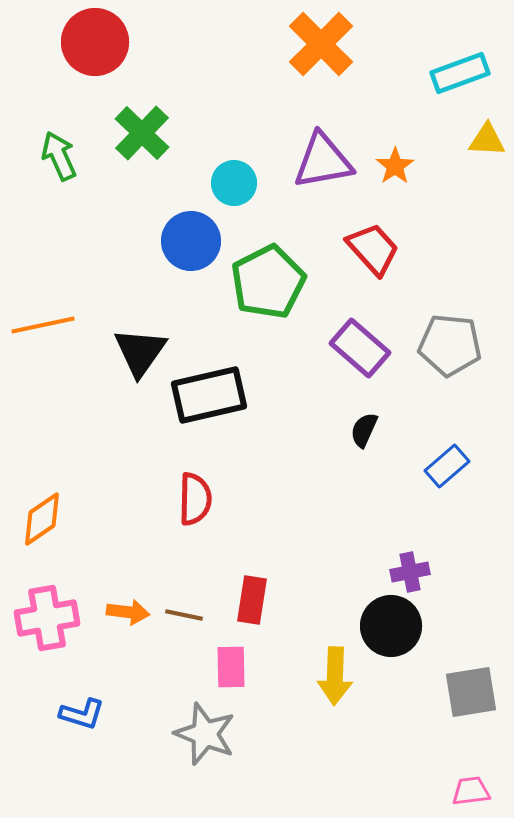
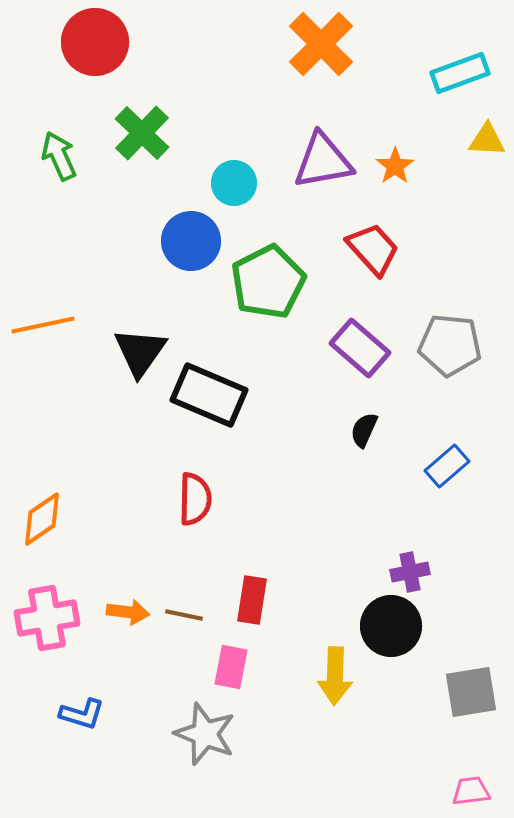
black rectangle: rotated 36 degrees clockwise
pink rectangle: rotated 12 degrees clockwise
